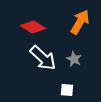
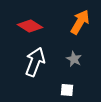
red diamond: moved 3 px left, 1 px up
white arrow: moved 8 px left, 4 px down; rotated 112 degrees counterclockwise
